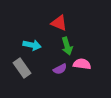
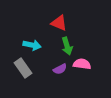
gray rectangle: moved 1 px right
